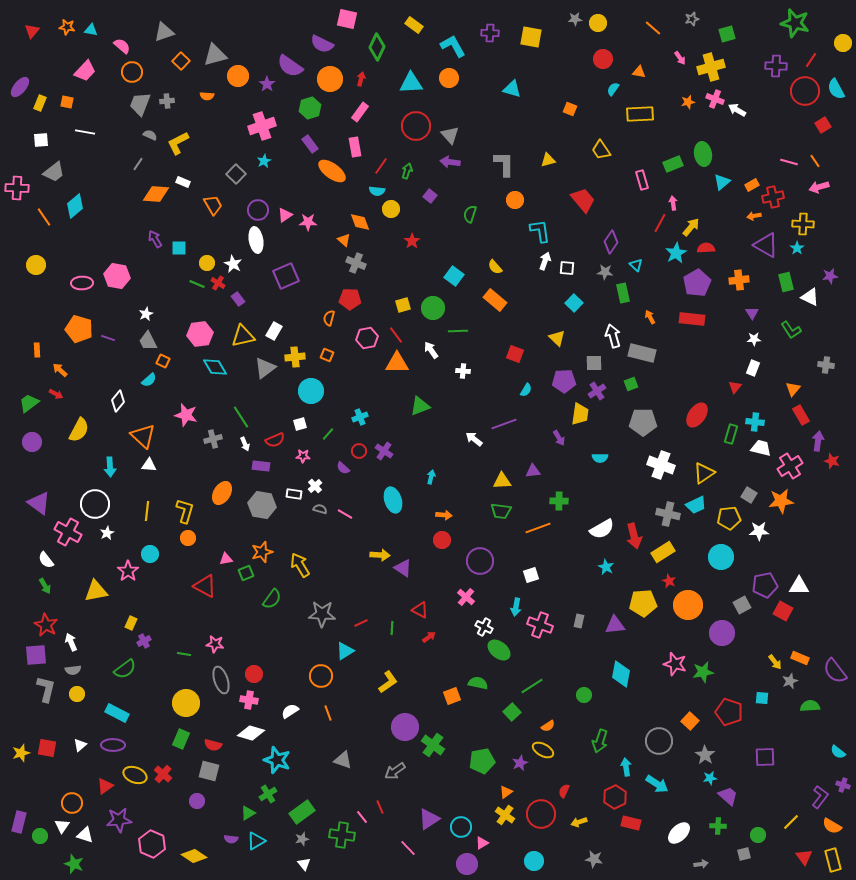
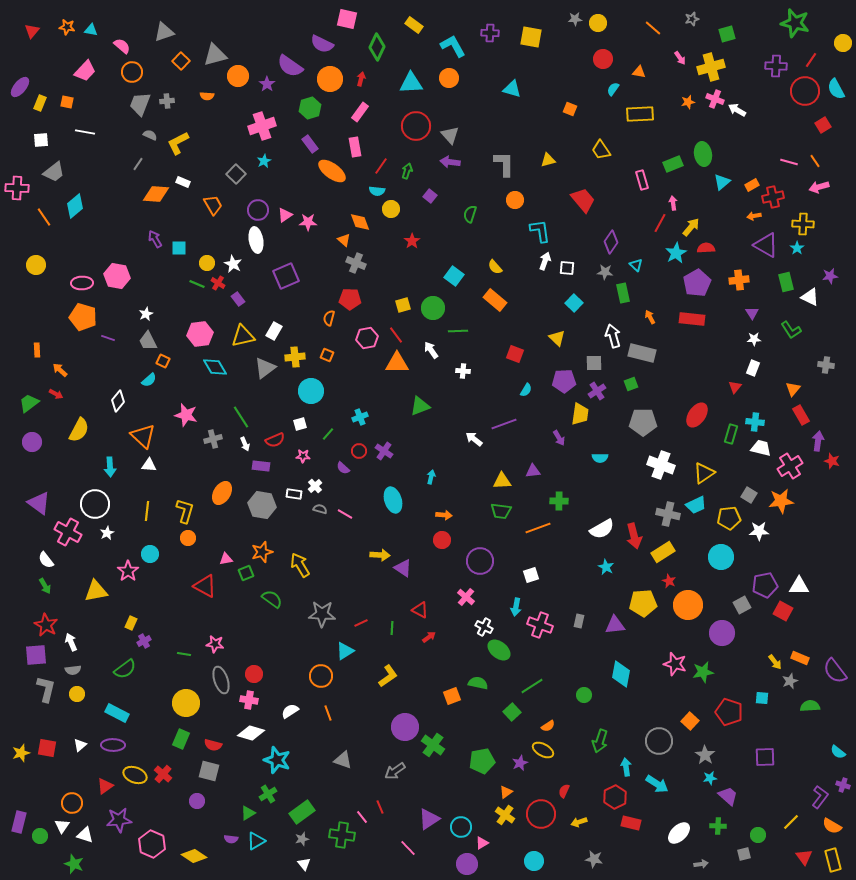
orange pentagon at (79, 329): moved 4 px right, 12 px up
green semicircle at (272, 599): rotated 90 degrees counterclockwise
yellow L-shape at (388, 682): moved 6 px up
